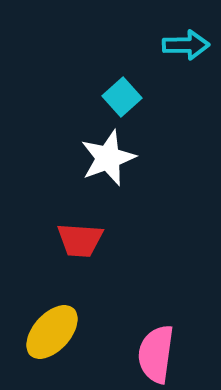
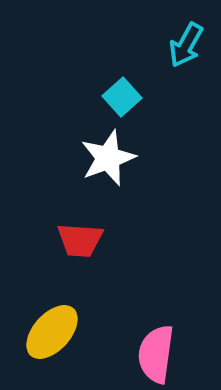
cyan arrow: rotated 120 degrees clockwise
